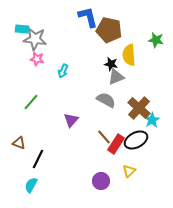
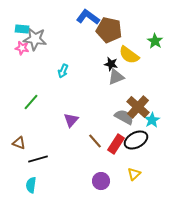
blue L-shape: rotated 40 degrees counterclockwise
green star: moved 1 px left, 1 px down; rotated 21 degrees clockwise
yellow semicircle: rotated 50 degrees counterclockwise
pink star: moved 15 px left, 11 px up
gray semicircle: moved 18 px right, 17 px down
brown cross: moved 1 px left, 1 px up
brown line: moved 9 px left, 4 px down
black line: rotated 48 degrees clockwise
yellow triangle: moved 5 px right, 3 px down
cyan semicircle: rotated 21 degrees counterclockwise
